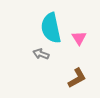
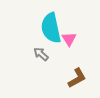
pink triangle: moved 10 px left, 1 px down
gray arrow: rotated 21 degrees clockwise
